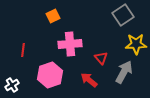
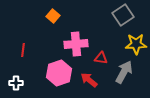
orange square: rotated 24 degrees counterclockwise
pink cross: moved 6 px right
red triangle: rotated 40 degrees counterclockwise
pink hexagon: moved 9 px right, 2 px up
white cross: moved 4 px right, 2 px up; rotated 32 degrees clockwise
